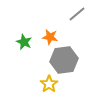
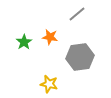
green star: rotated 14 degrees clockwise
gray hexagon: moved 16 px right, 3 px up
yellow star: rotated 24 degrees counterclockwise
